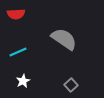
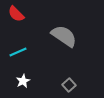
red semicircle: rotated 48 degrees clockwise
gray semicircle: moved 3 px up
gray square: moved 2 px left
